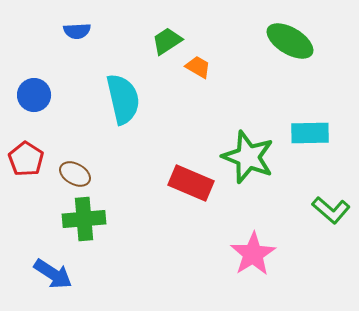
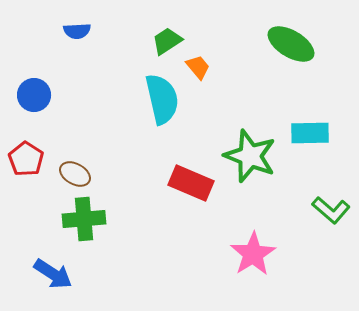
green ellipse: moved 1 px right, 3 px down
orange trapezoid: rotated 20 degrees clockwise
cyan semicircle: moved 39 px right
green star: moved 2 px right, 1 px up
